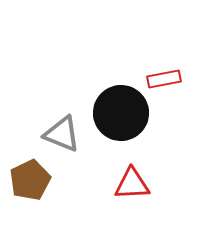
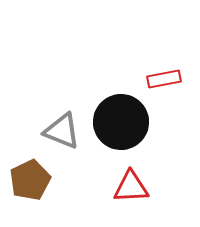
black circle: moved 9 px down
gray triangle: moved 3 px up
red triangle: moved 1 px left, 3 px down
